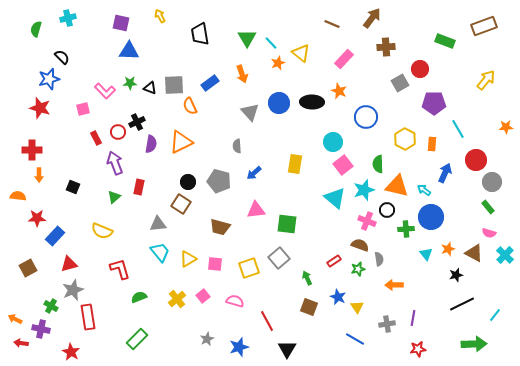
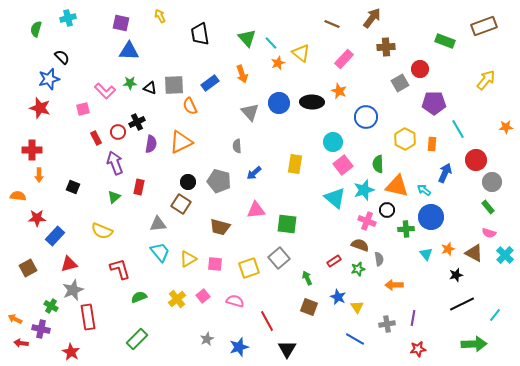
green triangle at (247, 38): rotated 12 degrees counterclockwise
